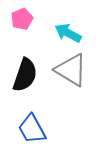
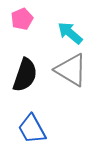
cyan arrow: moved 2 px right; rotated 12 degrees clockwise
